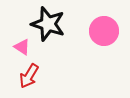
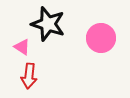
pink circle: moved 3 px left, 7 px down
red arrow: rotated 25 degrees counterclockwise
